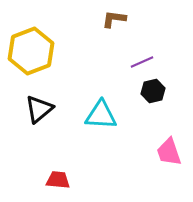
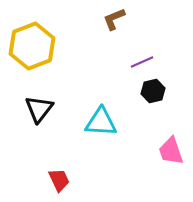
brown L-shape: rotated 30 degrees counterclockwise
yellow hexagon: moved 1 px right, 5 px up
black triangle: rotated 12 degrees counterclockwise
cyan triangle: moved 7 px down
pink trapezoid: moved 2 px right, 1 px up
red trapezoid: moved 1 px right; rotated 60 degrees clockwise
